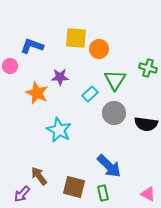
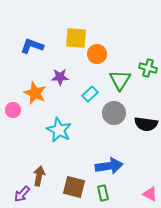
orange circle: moved 2 px left, 5 px down
pink circle: moved 3 px right, 44 px down
green triangle: moved 5 px right
orange star: moved 2 px left
blue arrow: rotated 52 degrees counterclockwise
brown arrow: rotated 48 degrees clockwise
pink triangle: moved 2 px right
